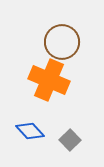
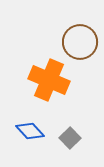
brown circle: moved 18 px right
gray square: moved 2 px up
